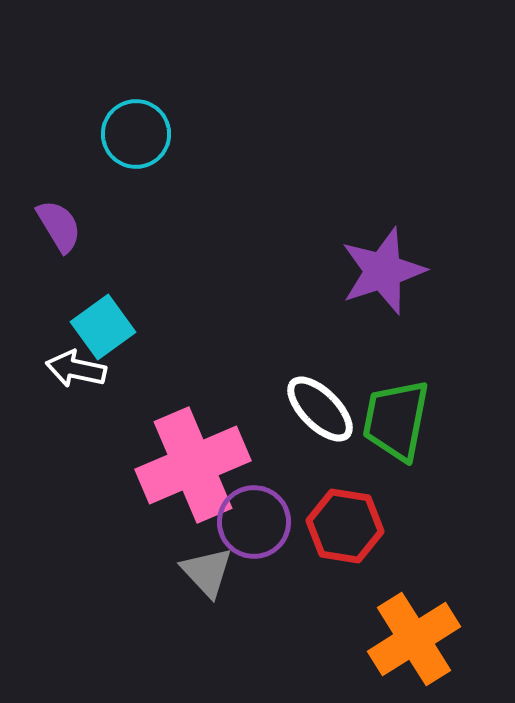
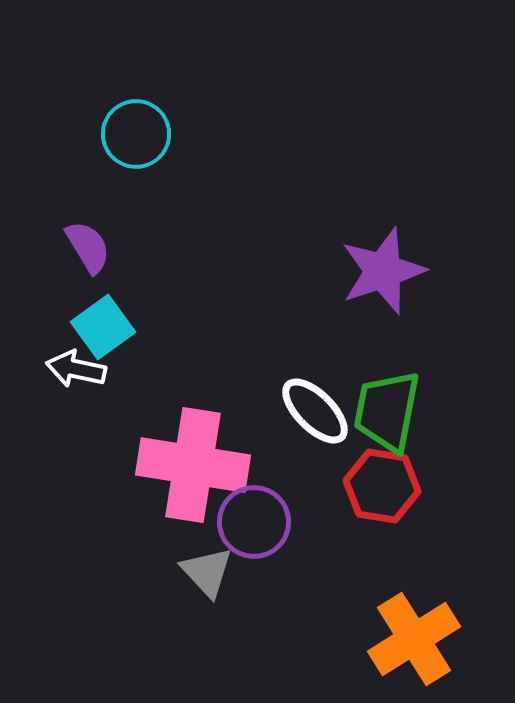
purple semicircle: moved 29 px right, 21 px down
white ellipse: moved 5 px left, 2 px down
green trapezoid: moved 9 px left, 9 px up
pink cross: rotated 32 degrees clockwise
red hexagon: moved 37 px right, 40 px up
